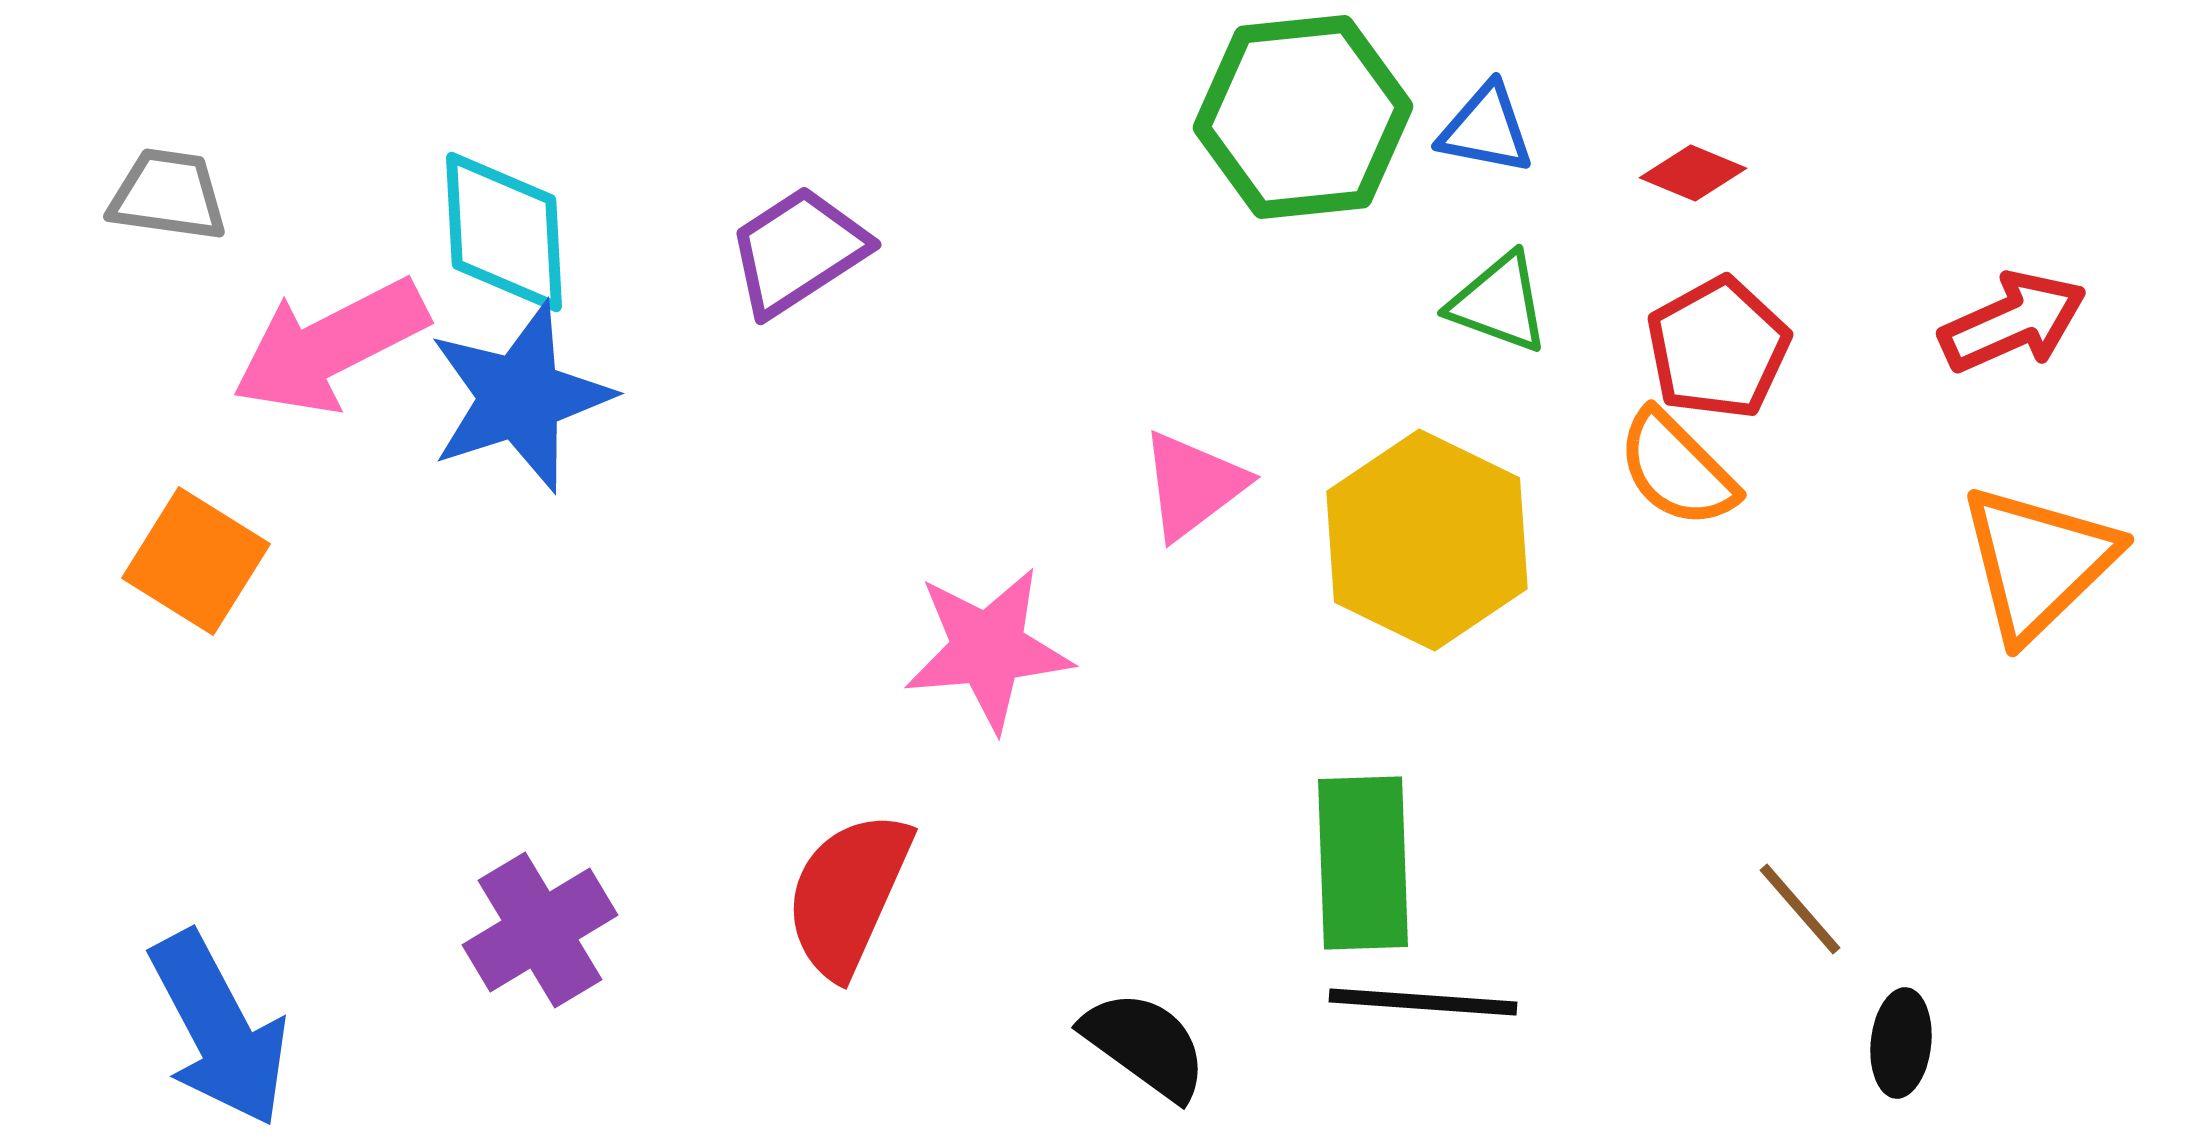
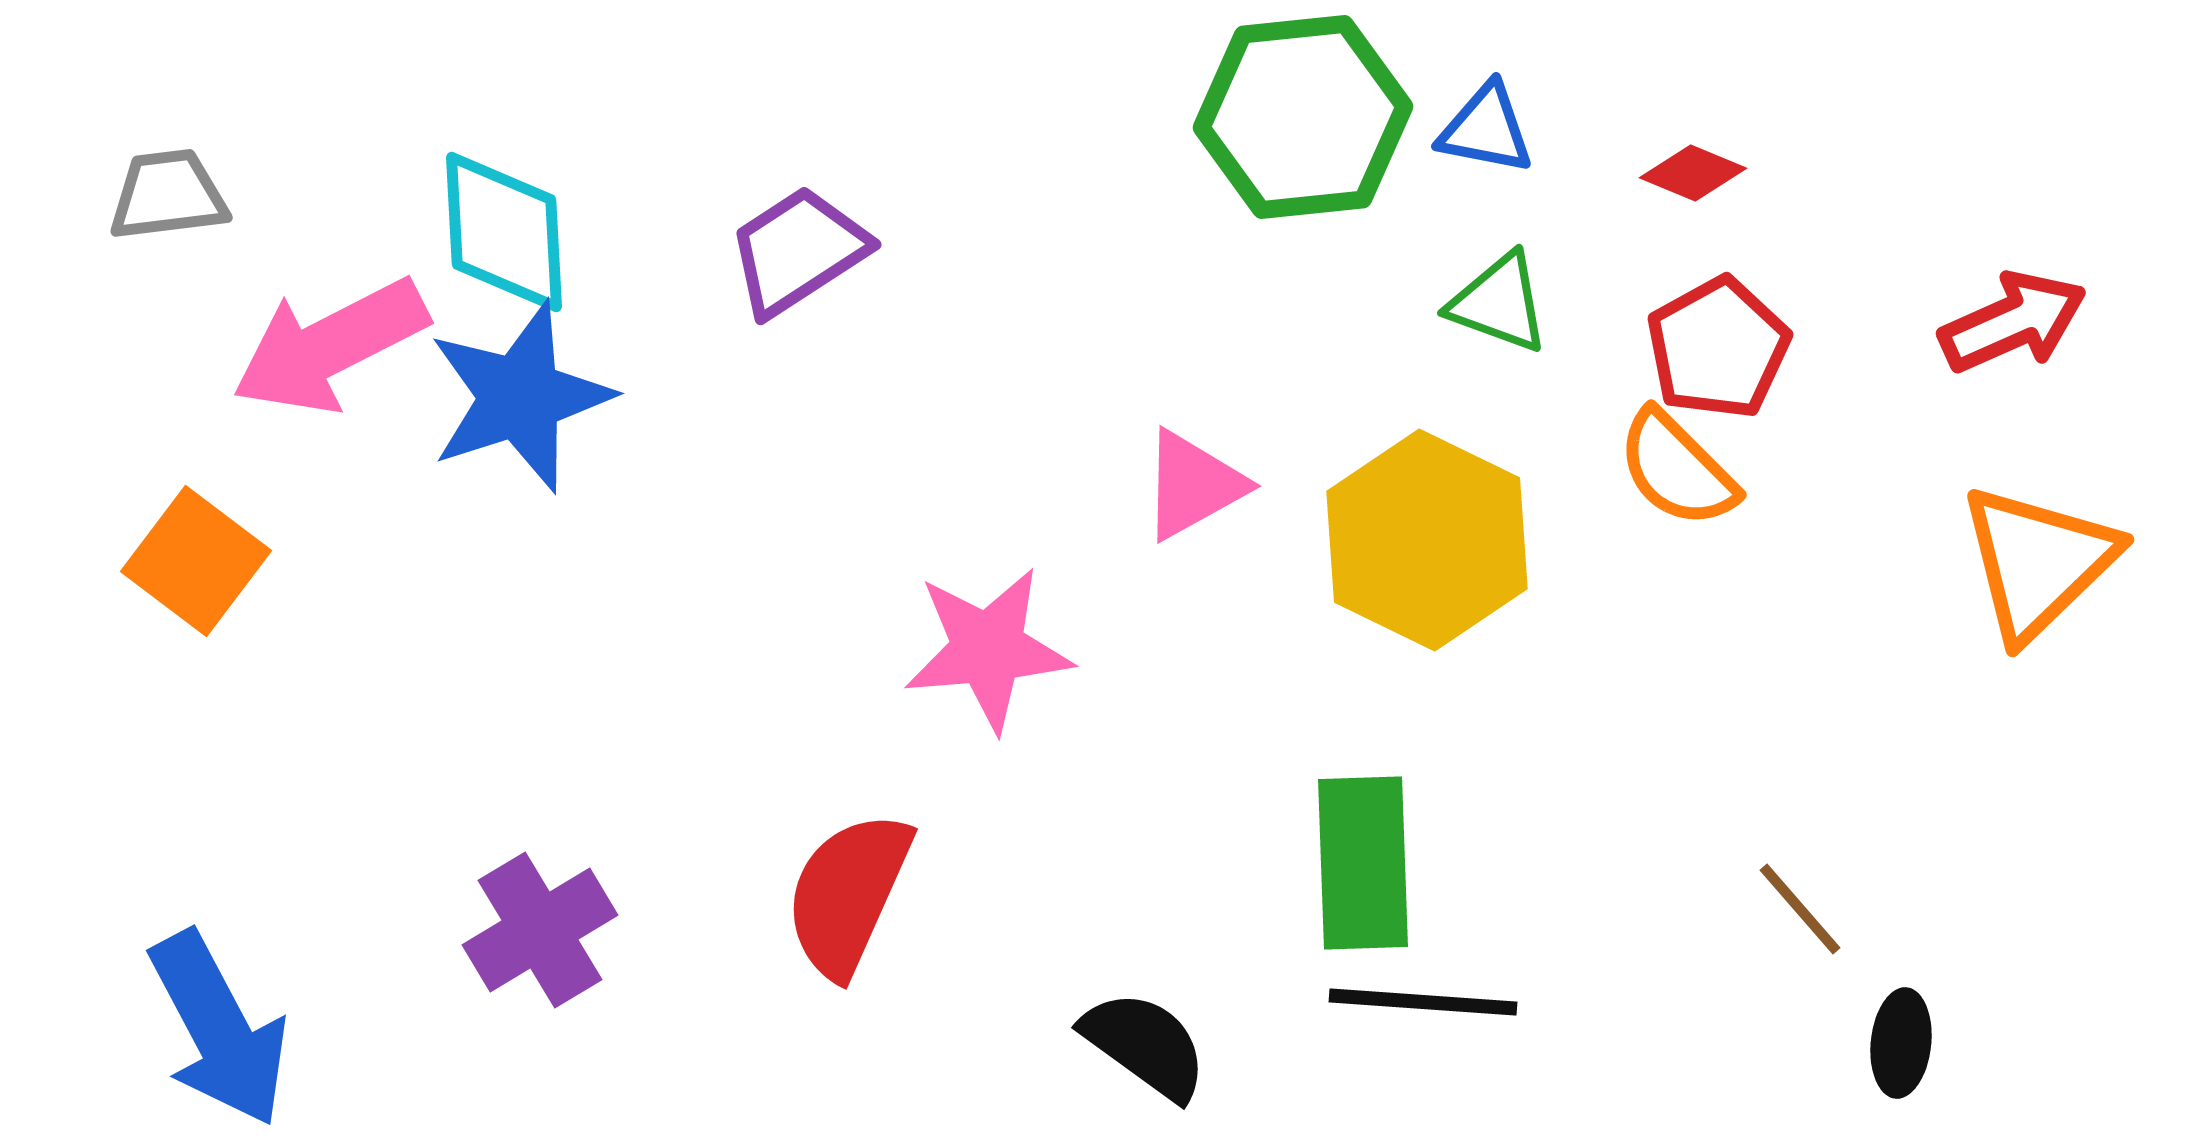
gray trapezoid: rotated 15 degrees counterclockwise
pink triangle: rotated 8 degrees clockwise
orange square: rotated 5 degrees clockwise
